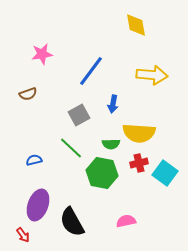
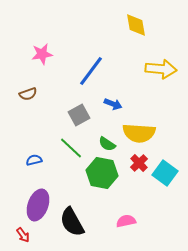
yellow arrow: moved 9 px right, 6 px up
blue arrow: rotated 78 degrees counterclockwise
green semicircle: moved 4 px left; rotated 36 degrees clockwise
red cross: rotated 30 degrees counterclockwise
